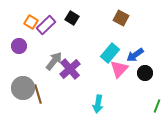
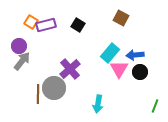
black square: moved 6 px right, 7 px down
purple rectangle: rotated 30 degrees clockwise
blue arrow: rotated 30 degrees clockwise
gray arrow: moved 32 px left
pink triangle: rotated 12 degrees counterclockwise
black circle: moved 5 px left, 1 px up
gray circle: moved 31 px right
brown line: rotated 18 degrees clockwise
green line: moved 2 px left
